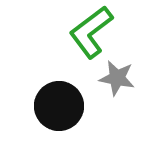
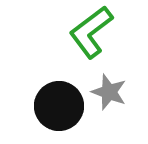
gray star: moved 8 px left, 14 px down; rotated 9 degrees clockwise
